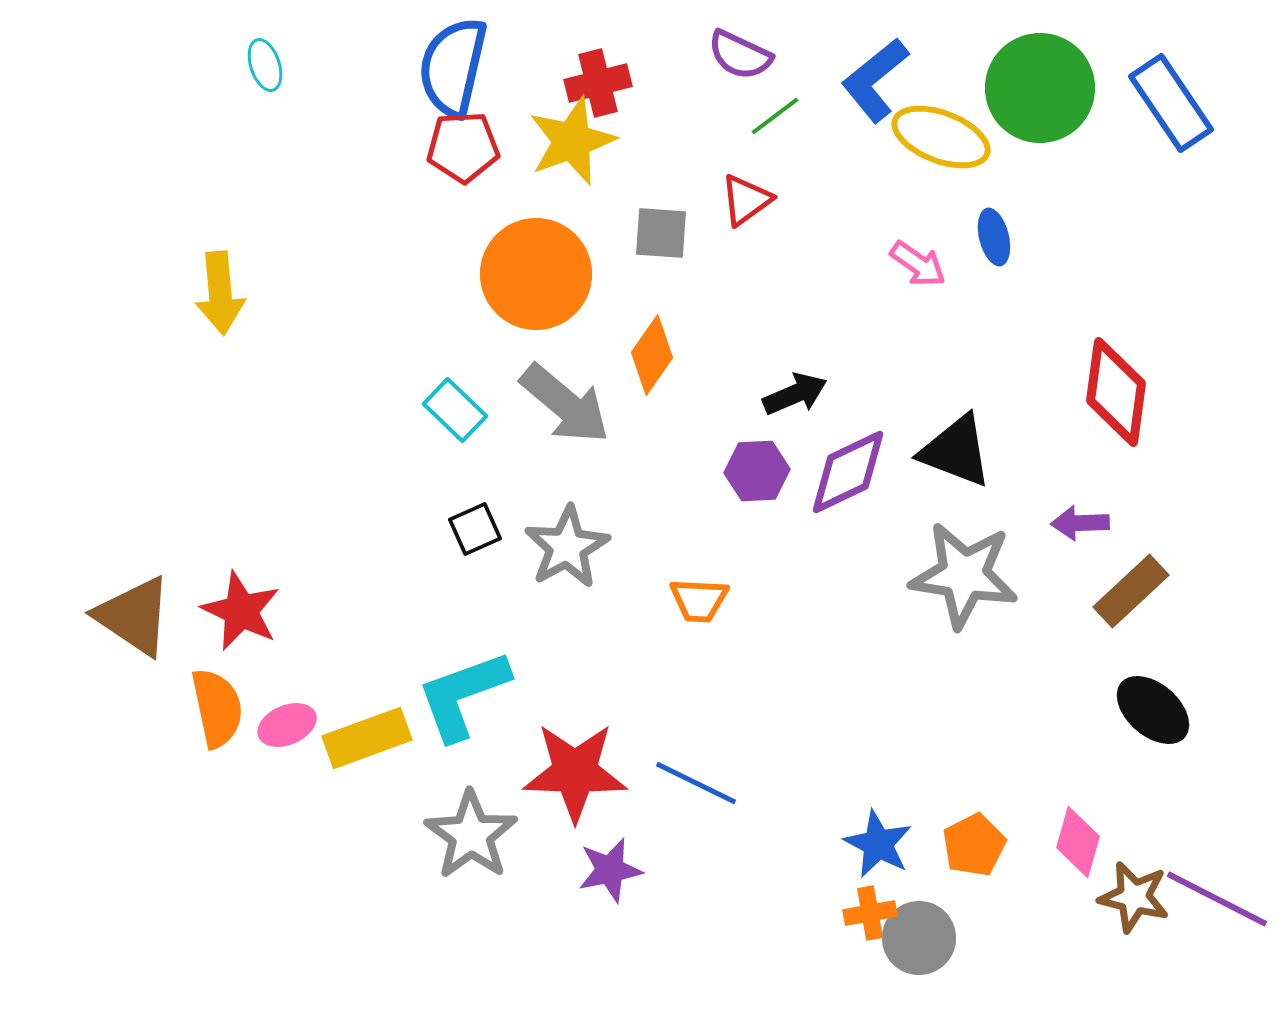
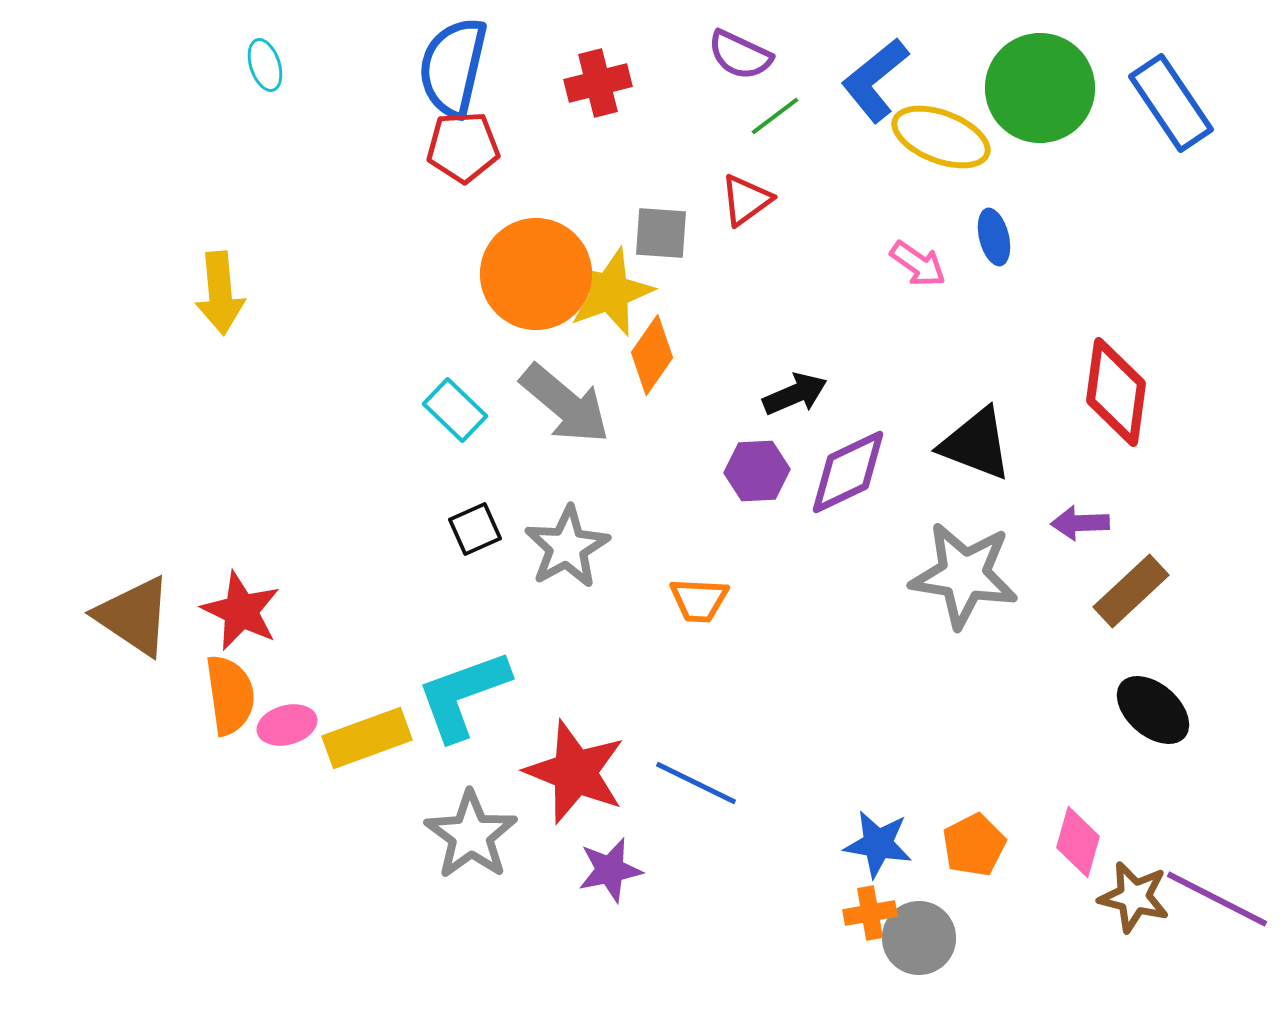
yellow star at (572, 141): moved 38 px right, 151 px down
black triangle at (956, 451): moved 20 px right, 7 px up
orange semicircle at (217, 708): moved 13 px right, 13 px up; rotated 4 degrees clockwise
pink ellipse at (287, 725): rotated 8 degrees clockwise
red star at (575, 772): rotated 20 degrees clockwise
blue star at (878, 844): rotated 18 degrees counterclockwise
